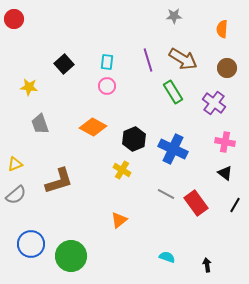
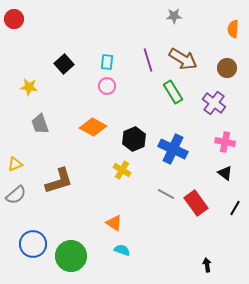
orange semicircle: moved 11 px right
black line: moved 3 px down
orange triangle: moved 5 px left, 3 px down; rotated 48 degrees counterclockwise
blue circle: moved 2 px right
cyan semicircle: moved 45 px left, 7 px up
